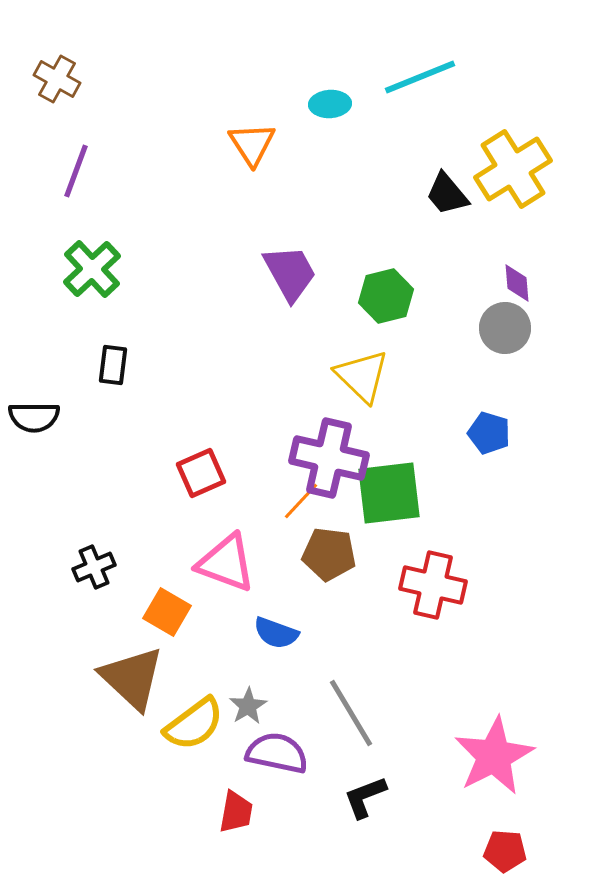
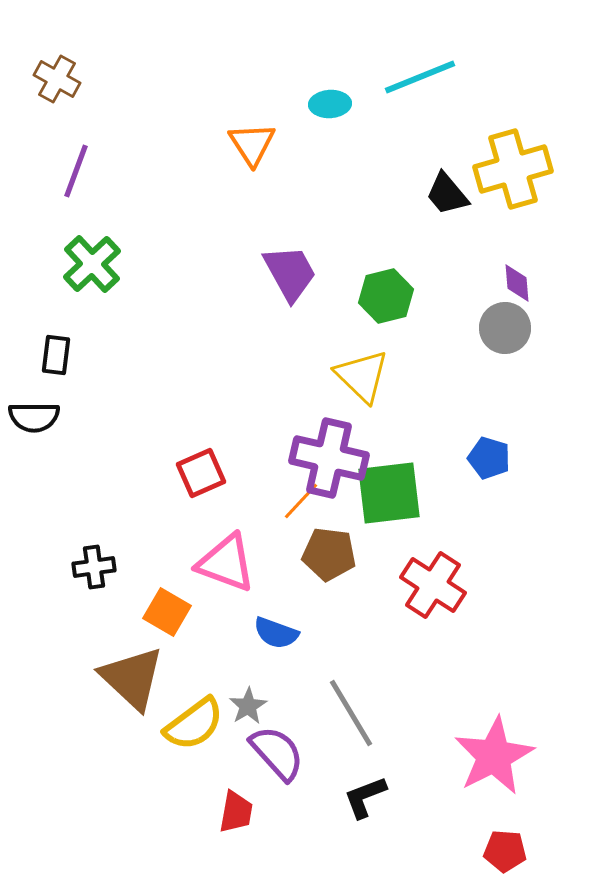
yellow cross: rotated 16 degrees clockwise
green cross: moved 5 px up
black rectangle: moved 57 px left, 10 px up
blue pentagon: moved 25 px down
black cross: rotated 15 degrees clockwise
red cross: rotated 20 degrees clockwise
purple semicircle: rotated 36 degrees clockwise
